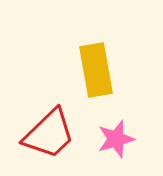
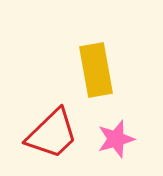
red trapezoid: moved 3 px right
